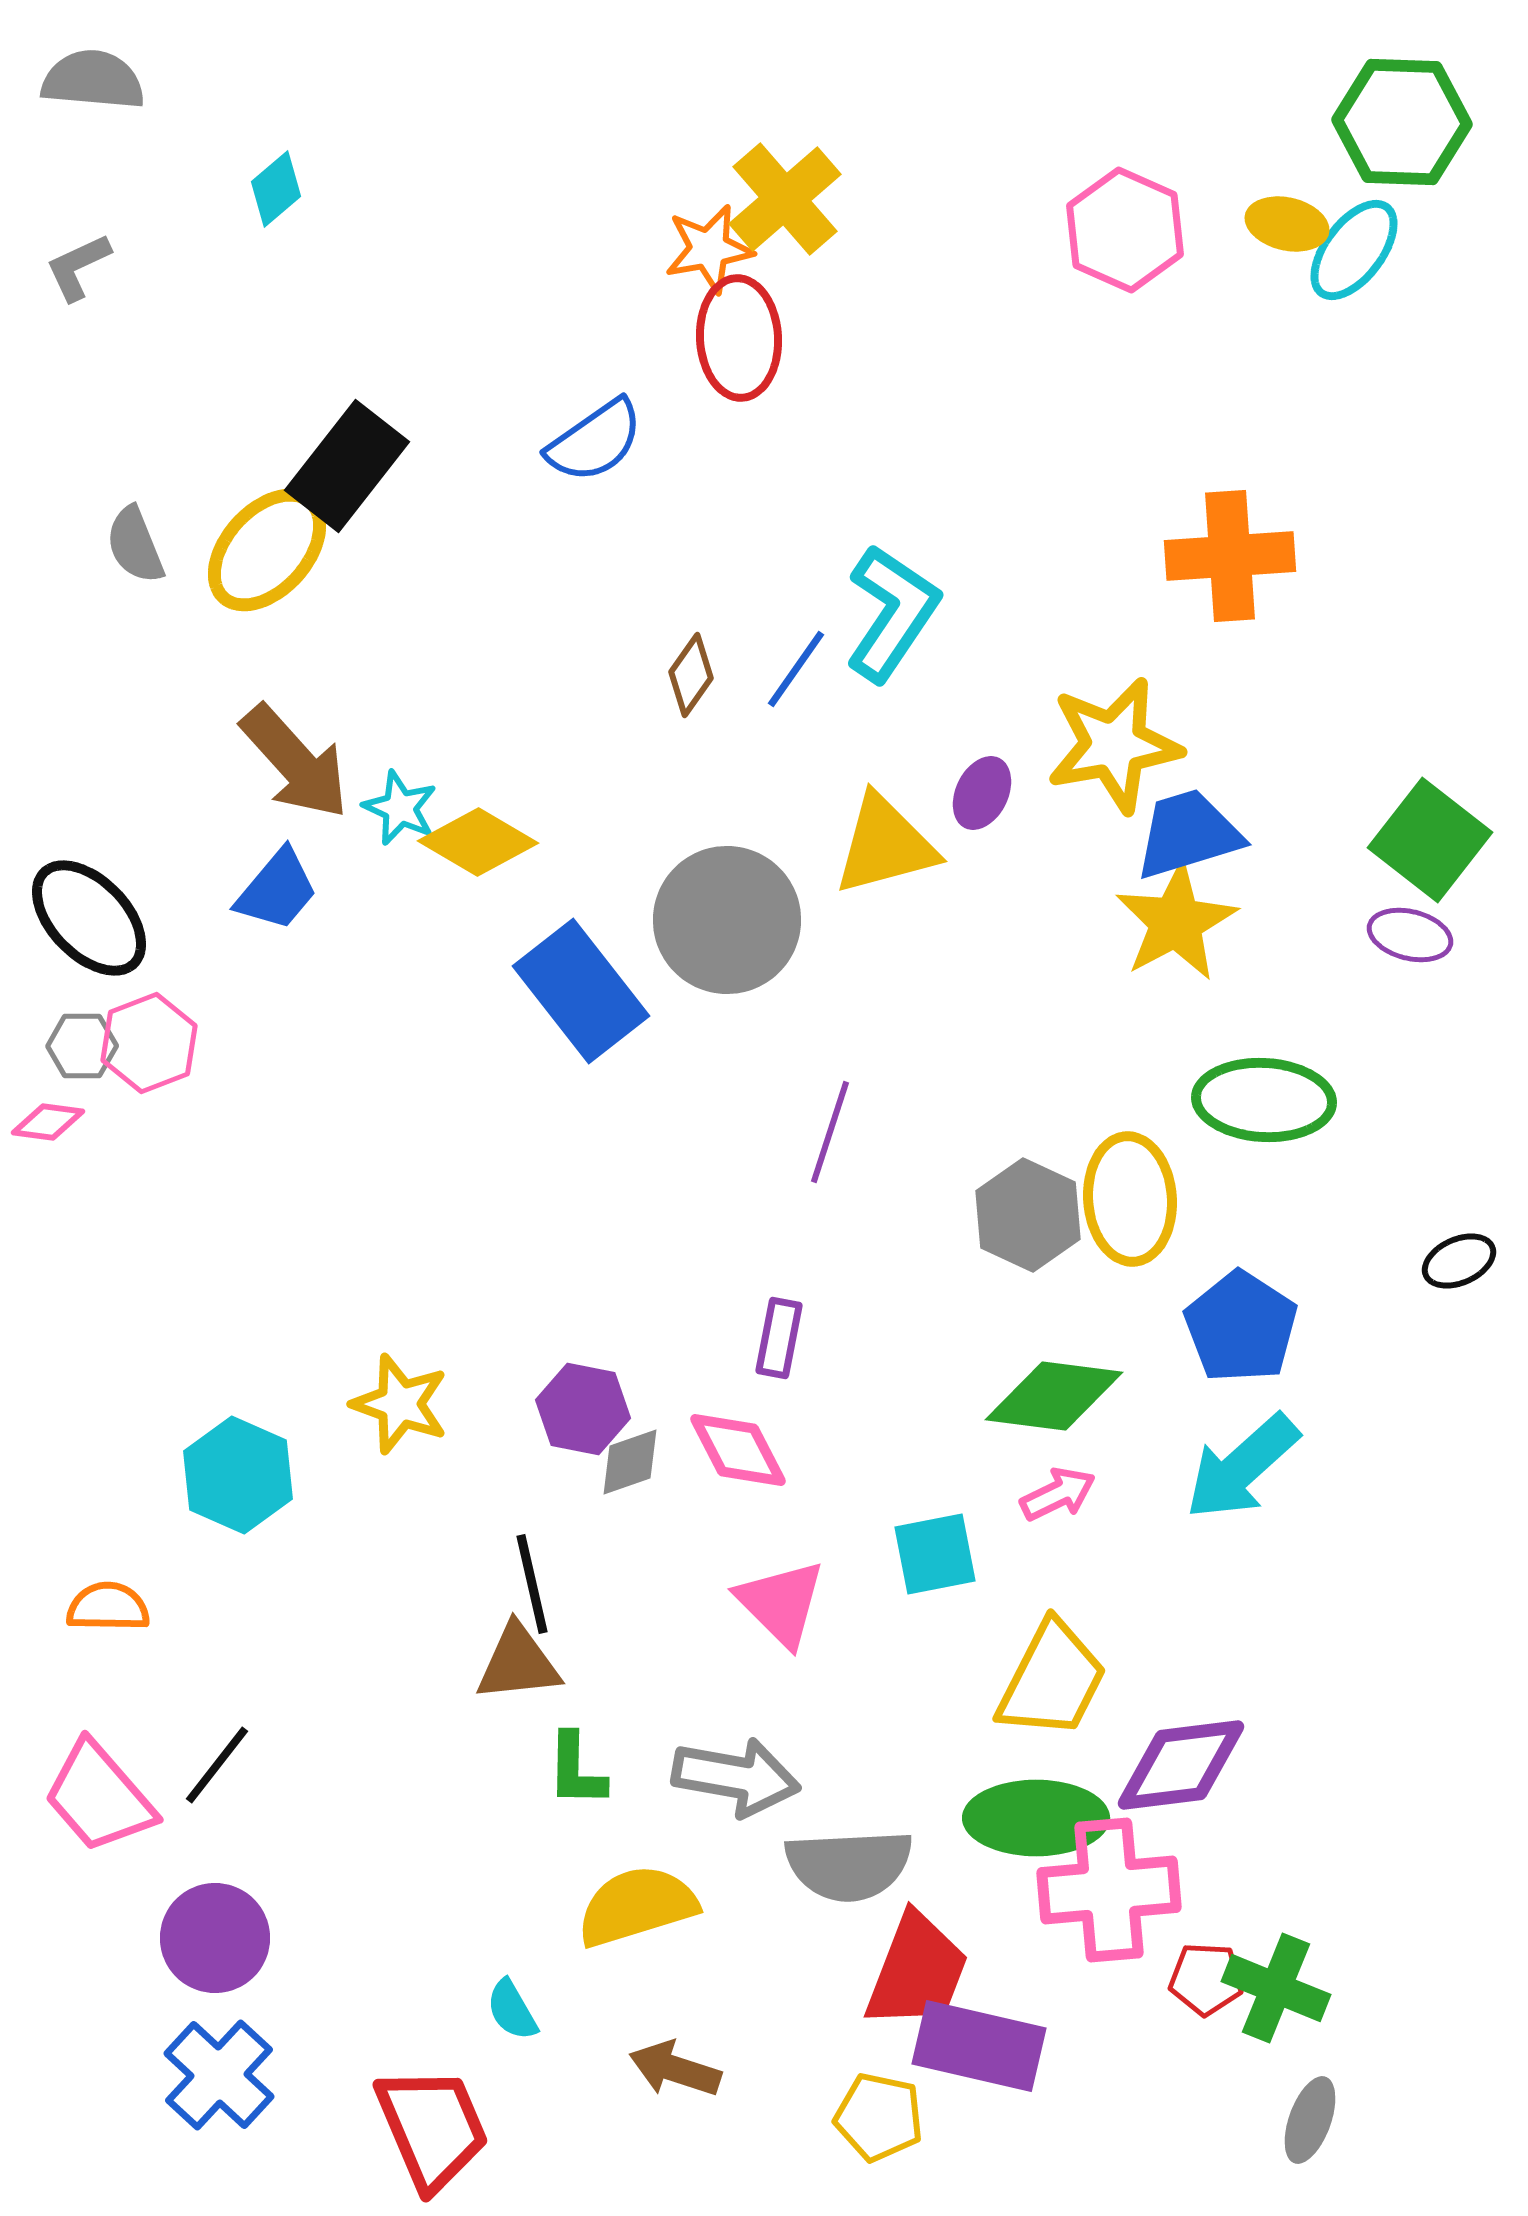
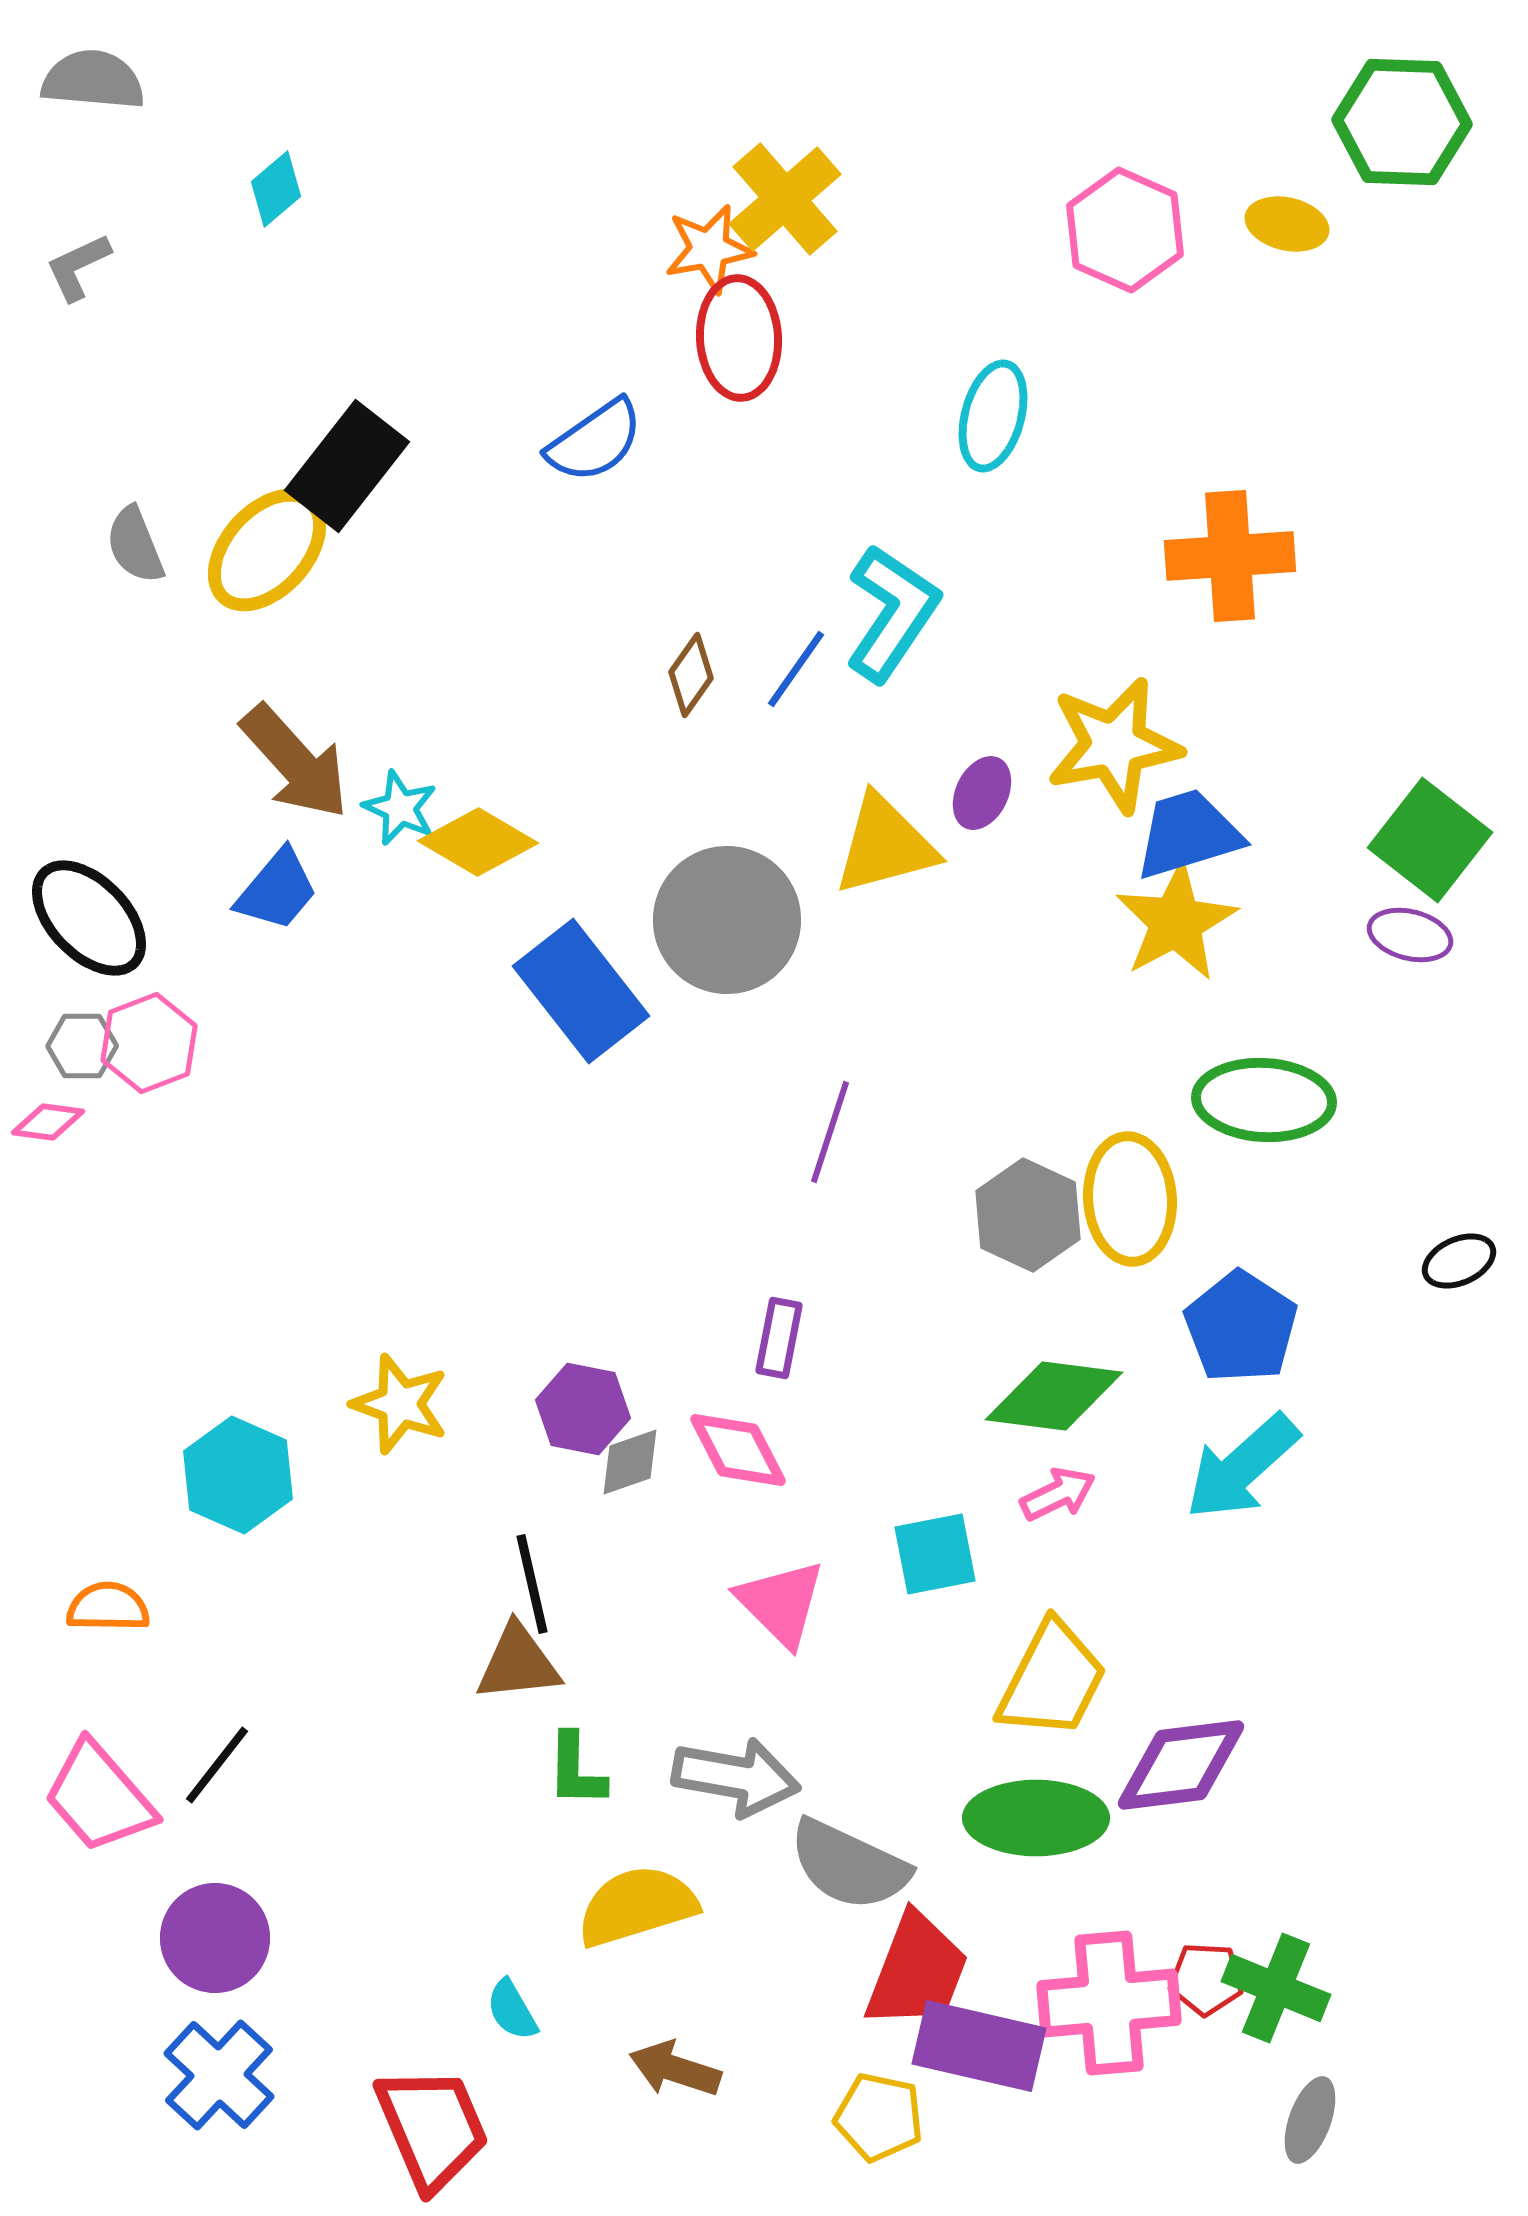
cyan ellipse at (1354, 250): moved 361 px left, 166 px down; rotated 22 degrees counterclockwise
gray semicircle at (849, 1865): rotated 28 degrees clockwise
pink cross at (1109, 1890): moved 113 px down
